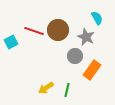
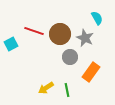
brown circle: moved 2 px right, 4 px down
gray star: moved 1 px left, 1 px down
cyan square: moved 2 px down
gray circle: moved 5 px left, 1 px down
orange rectangle: moved 1 px left, 2 px down
green line: rotated 24 degrees counterclockwise
